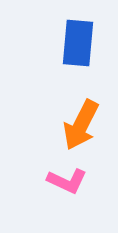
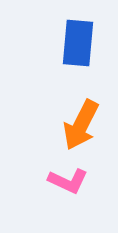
pink L-shape: moved 1 px right
